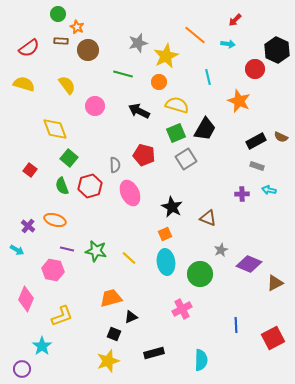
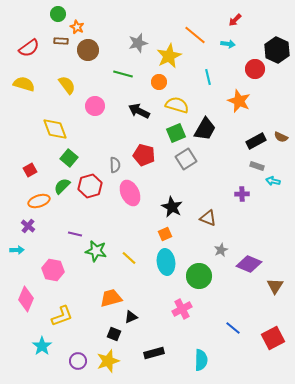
yellow star at (166, 56): moved 3 px right
red square at (30, 170): rotated 24 degrees clockwise
green semicircle at (62, 186): rotated 66 degrees clockwise
cyan arrow at (269, 190): moved 4 px right, 9 px up
orange ellipse at (55, 220): moved 16 px left, 19 px up; rotated 35 degrees counterclockwise
purple line at (67, 249): moved 8 px right, 15 px up
cyan arrow at (17, 250): rotated 32 degrees counterclockwise
green circle at (200, 274): moved 1 px left, 2 px down
brown triangle at (275, 283): moved 3 px down; rotated 30 degrees counterclockwise
blue line at (236, 325): moved 3 px left, 3 px down; rotated 49 degrees counterclockwise
purple circle at (22, 369): moved 56 px right, 8 px up
